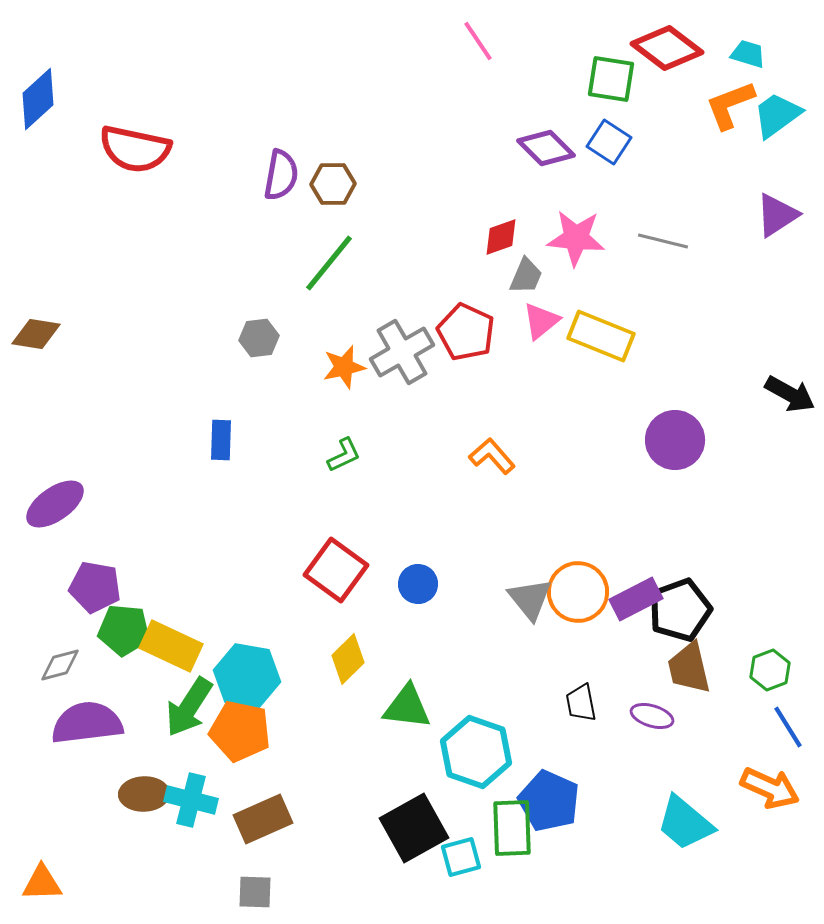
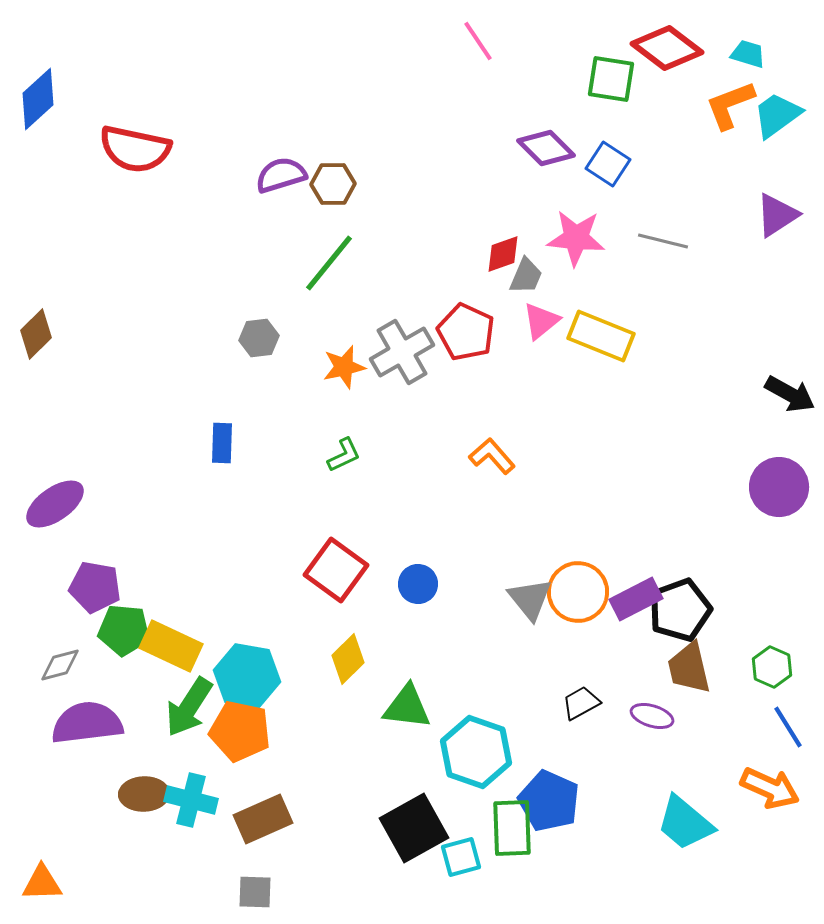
blue square at (609, 142): moved 1 px left, 22 px down
purple semicircle at (281, 175): rotated 117 degrees counterclockwise
red diamond at (501, 237): moved 2 px right, 17 px down
brown diamond at (36, 334): rotated 54 degrees counterclockwise
blue rectangle at (221, 440): moved 1 px right, 3 px down
purple circle at (675, 440): moved 104 px right, 47 px down
green hexagon at (770, 670): moved 2 px right, 3 px up; rotated 15 degrees counterclockwise
black trapezoid at (581, 703): rotated 72 degrees clockwise
